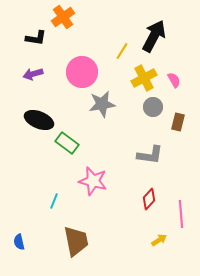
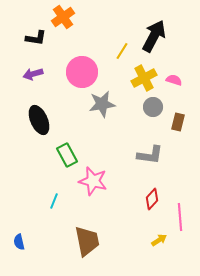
pink semicircle: rotated 42 degrees counterclockwise
black ellipse: rotated 44 degrees clockwise
green rectangle: moved 12 px down; rotated 25 degrees clockwise
red diamond: moved 3 px right
pink line: moved 1 px left, 3 px down
brown trapezoid: moved 11 px right
